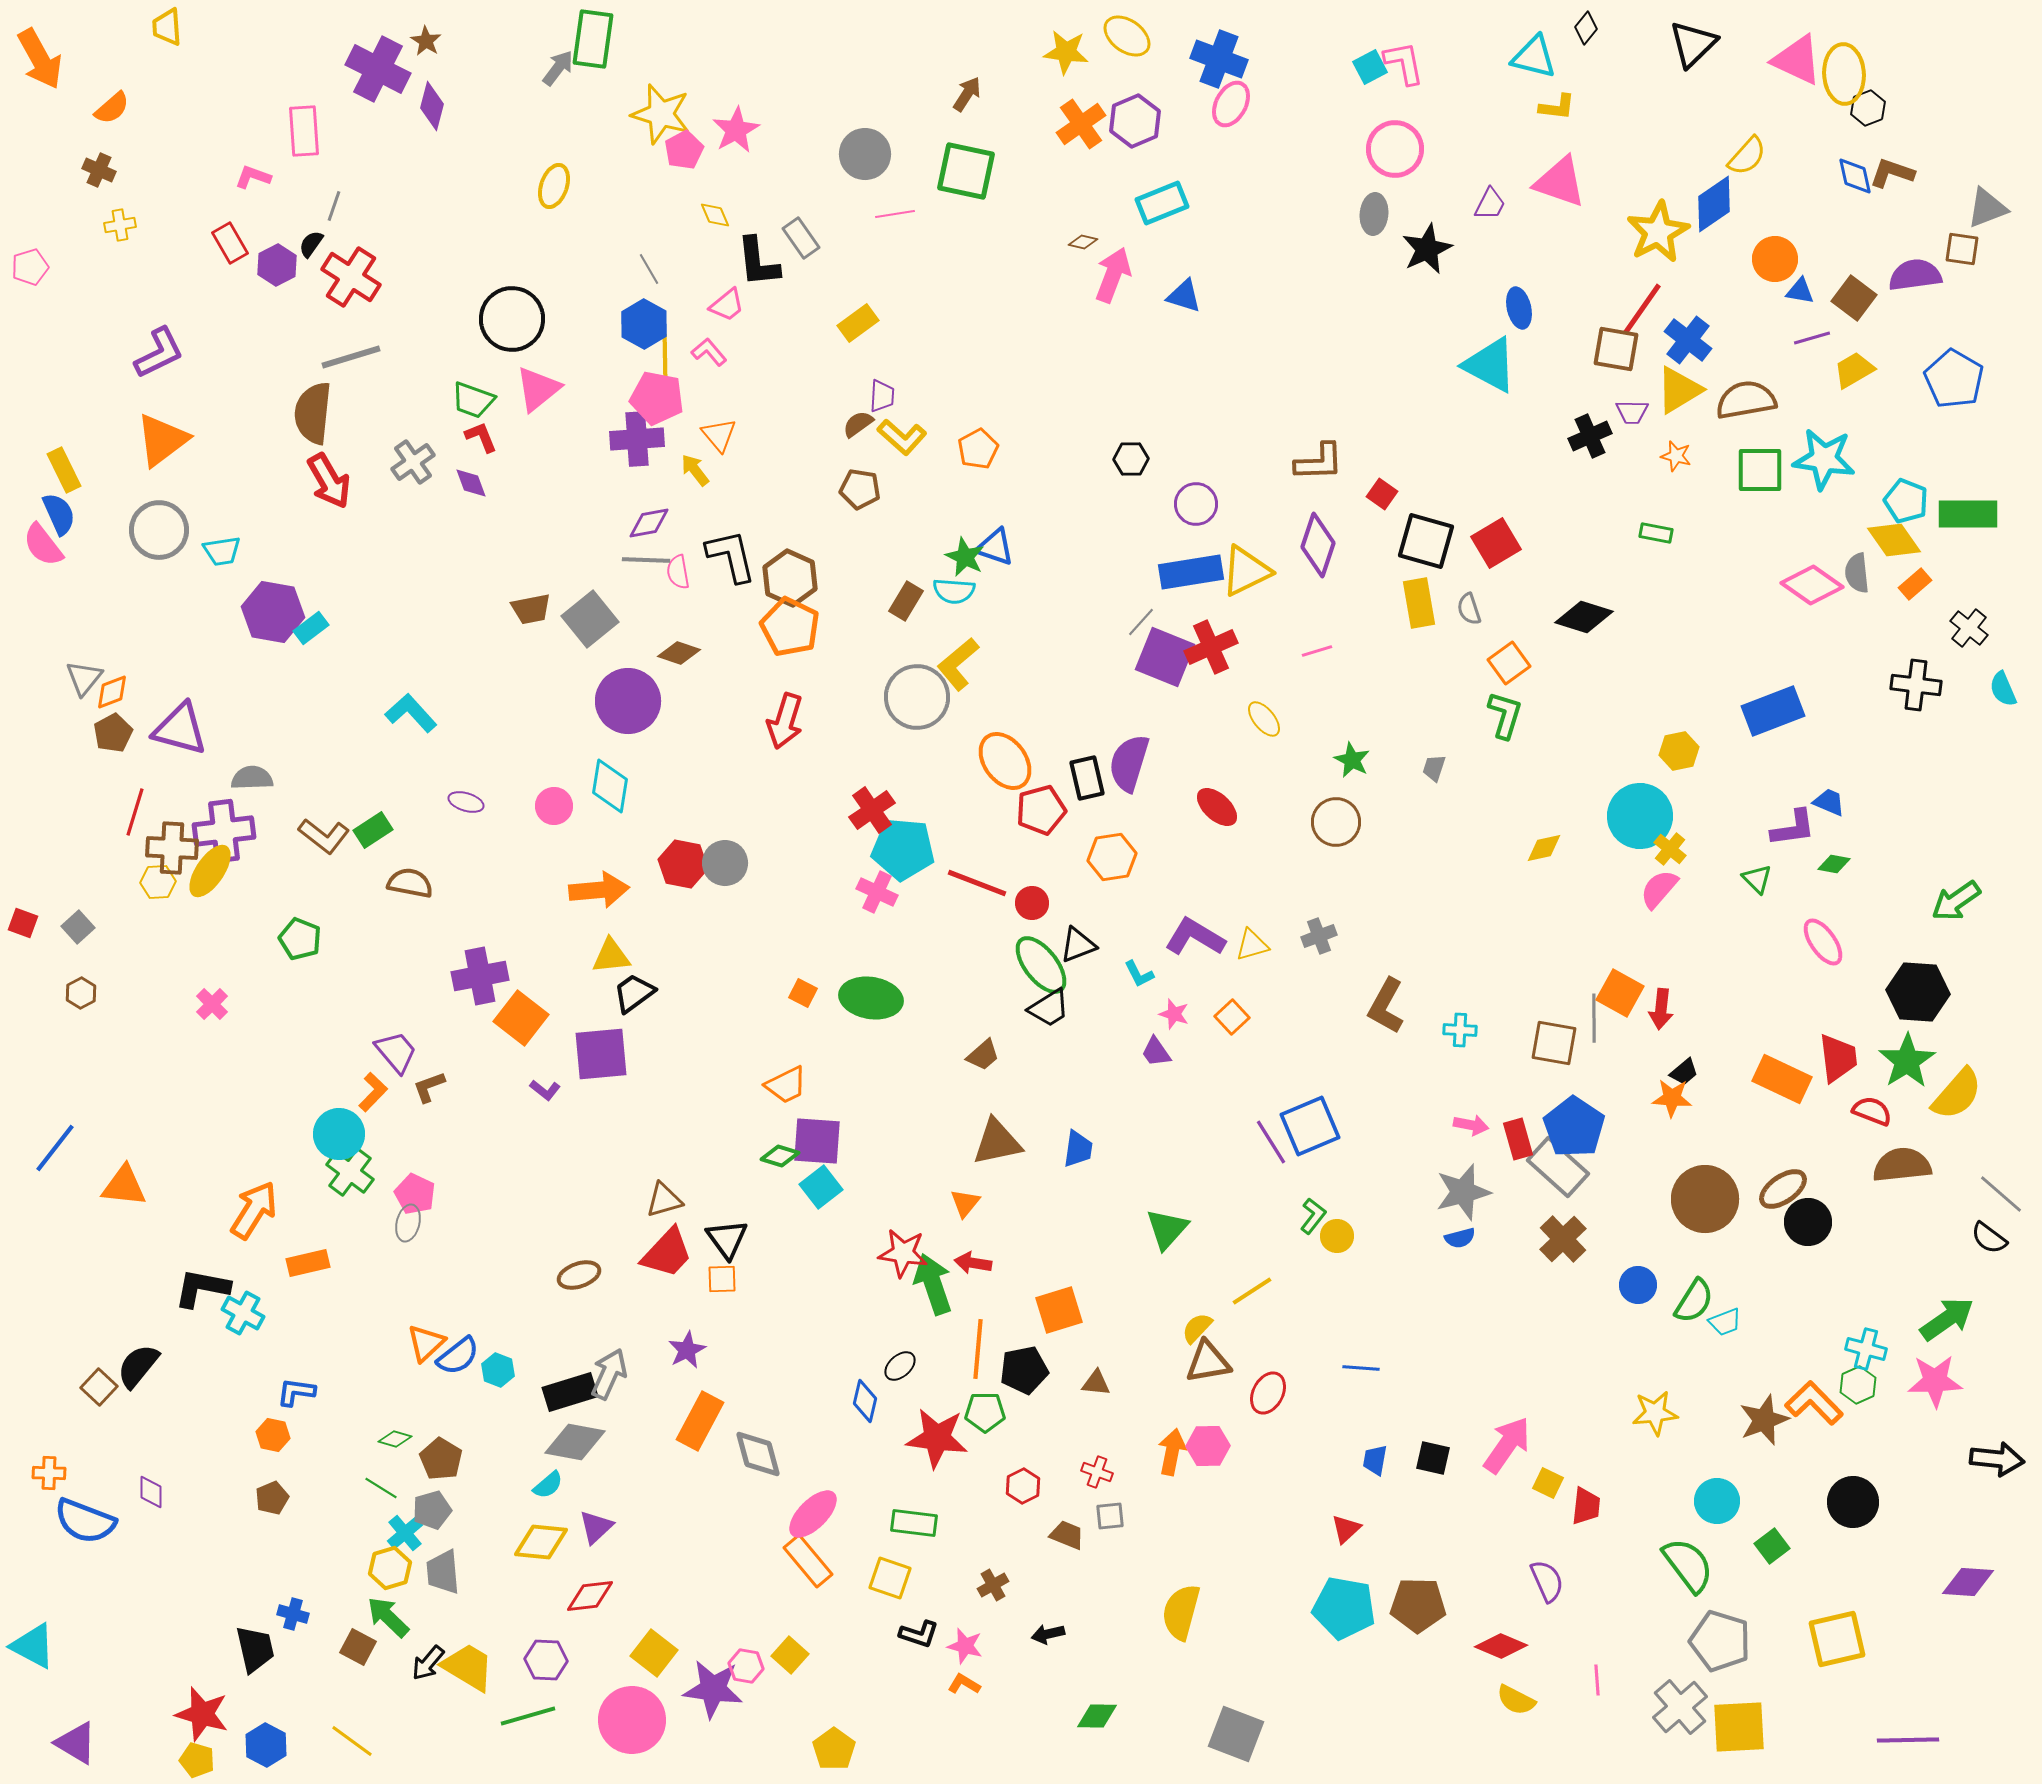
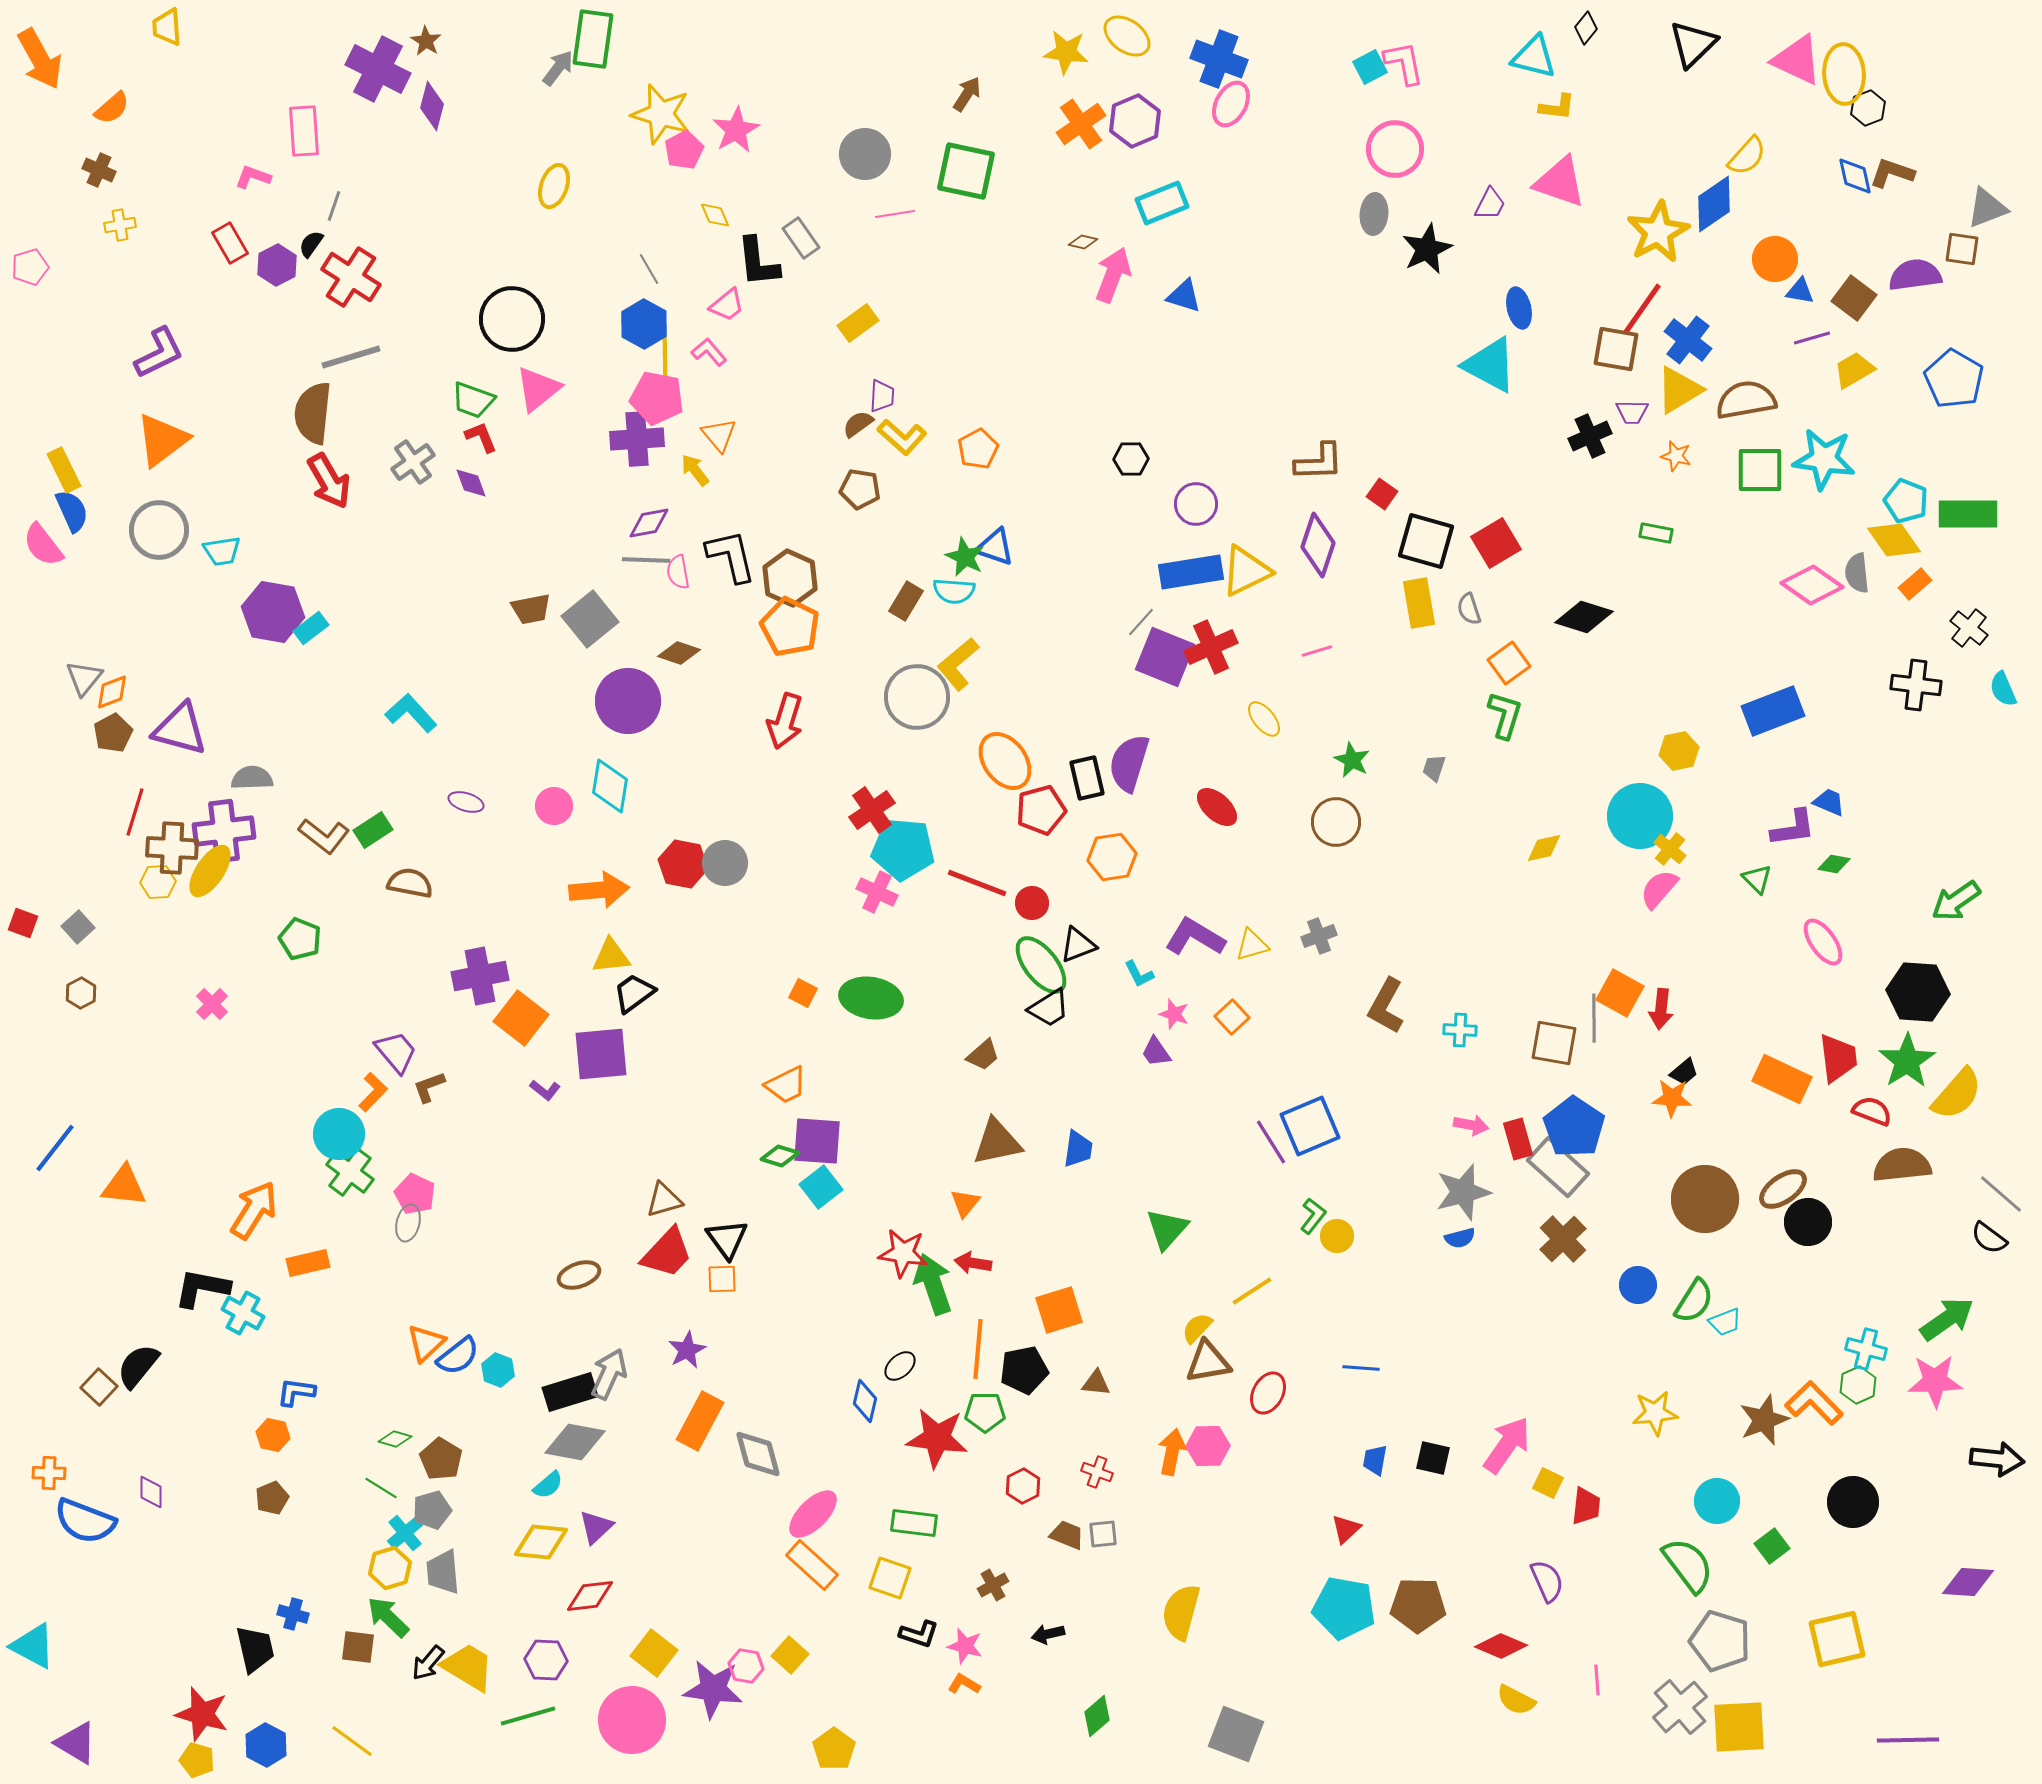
blue semicircle at (59, 514): moved 13 px right, 3 px up
gray square at (1110, 1516): moved 7 px left, 18 px down
orange rectangle at (808, 1561): moved 4 px right, 4 px down; rotated 8 degrees counterclockwise
brown square at (358, 1647): rotated 21 degrees counterclockwise
green diamond at (1097, 1716): rotated 42 degrees counterclockwise
